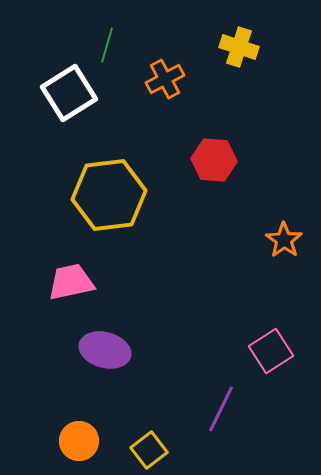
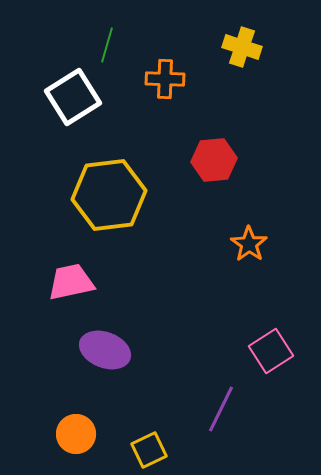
yellow cross: moved 3 px right
orange cross: rotated 30 degrees clockwise
white square: moved 4 px right, 4 px down
red hexagon: rotated 9 degrees counterclockwise
orange star: moved 35 px left, 4 px down
purple ellipse: rotated 6 degrees clockwise
orange circle: moved 3 px left, 7 px up
yellow square: rotated 12 degrees clockwise
